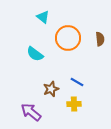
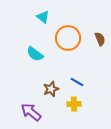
brown semicircle: rotated 16 degrees counterclockwise
